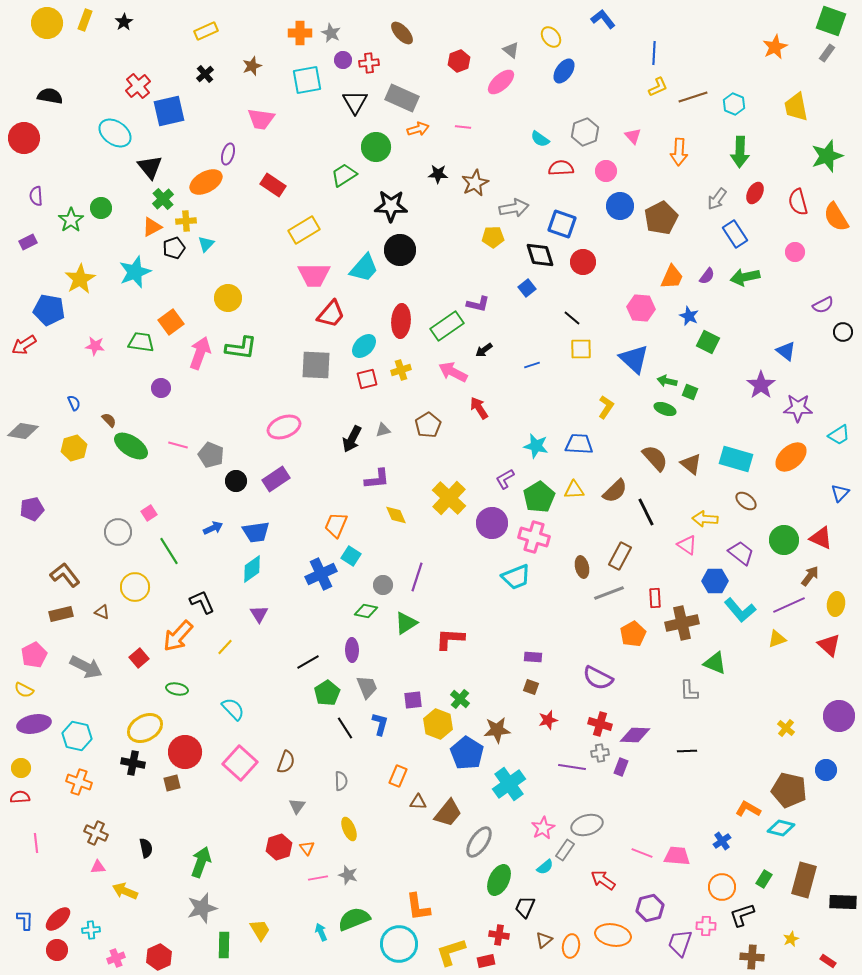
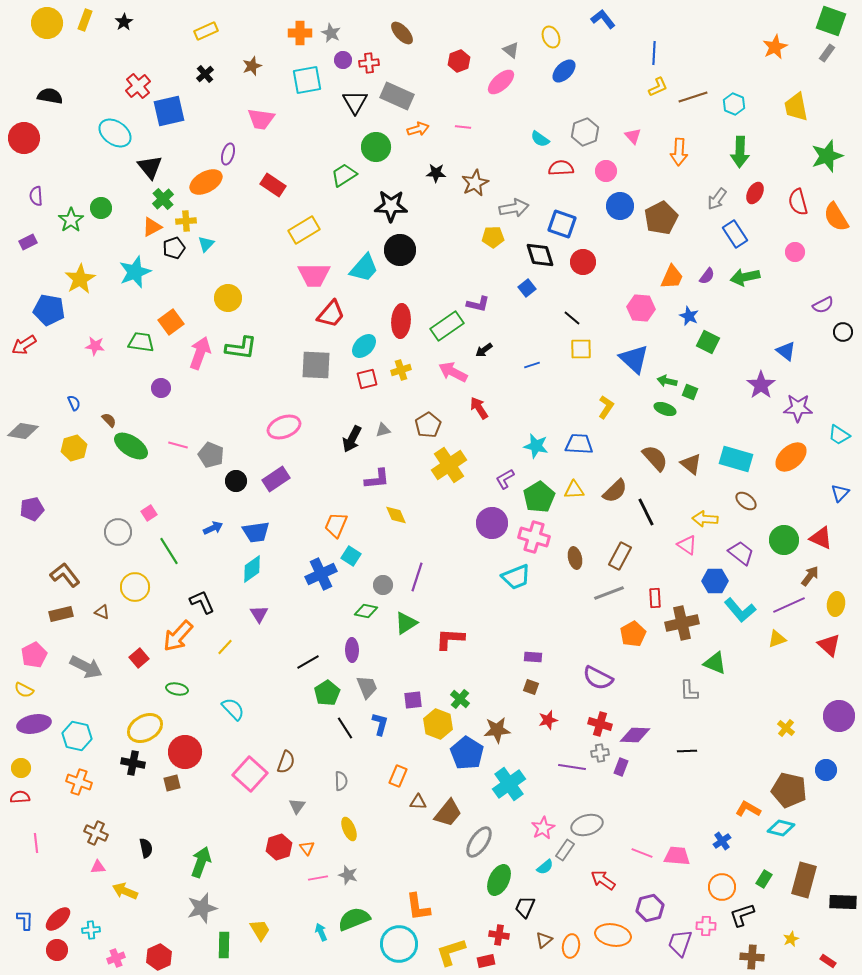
yellow ellipse at (551, 37): rotated 15 degrees clockwise
blue ellipse at (564, 71): rotated 10 degrees clockwise
gray rectangle at (402, 98): moved 5 px left, 2 px up
black star at (438, 174): moved 2 px left, 1 px up
cyan trapezoid at (839, 435): rotated 65 degrees clockwise
yellow cross at (449, 498): moved 33 px up; rotated 12 degrees clockwise
brown ellipse at (582, 567): moved 7 px left, 9 px up
pink square at (240, 763): moved 10 px right, 11 px down
